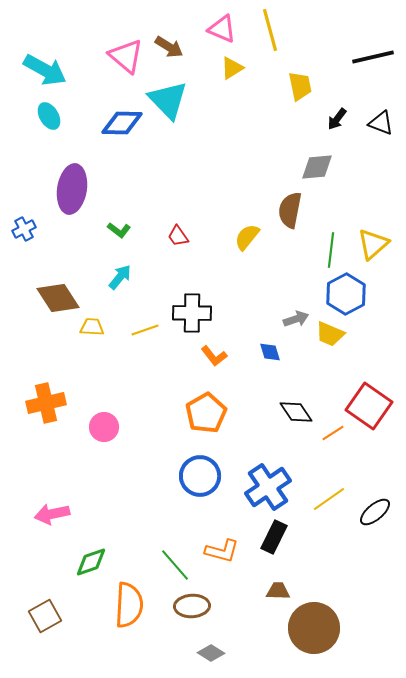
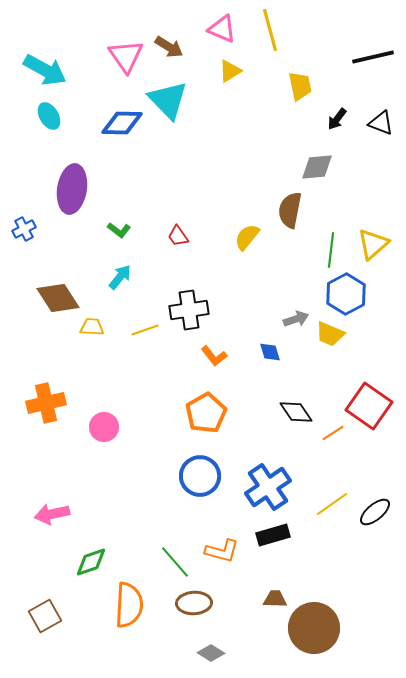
pink triangle at (126, 56): rotated 15 degrees clockwise
yellow triangle at (232, 68): moved 2 px left, 3 px down
black cross at (192, 313): moved 3 px left, 3 px up; rotated 9 degrees counterclockwise
yellow line at (329, 499): moved 3 px right, 5 px down
black rectangle at (274, 537): moved 1 px left, 2 px up; rotated 48 degrees clockwise
green line at (175, 565): moved 3 px up
brown trapezoid at (278, 591): moved 3 px left, 8 px down
brown ellipse at (192, 606): moved 2 px right, 3 px up
